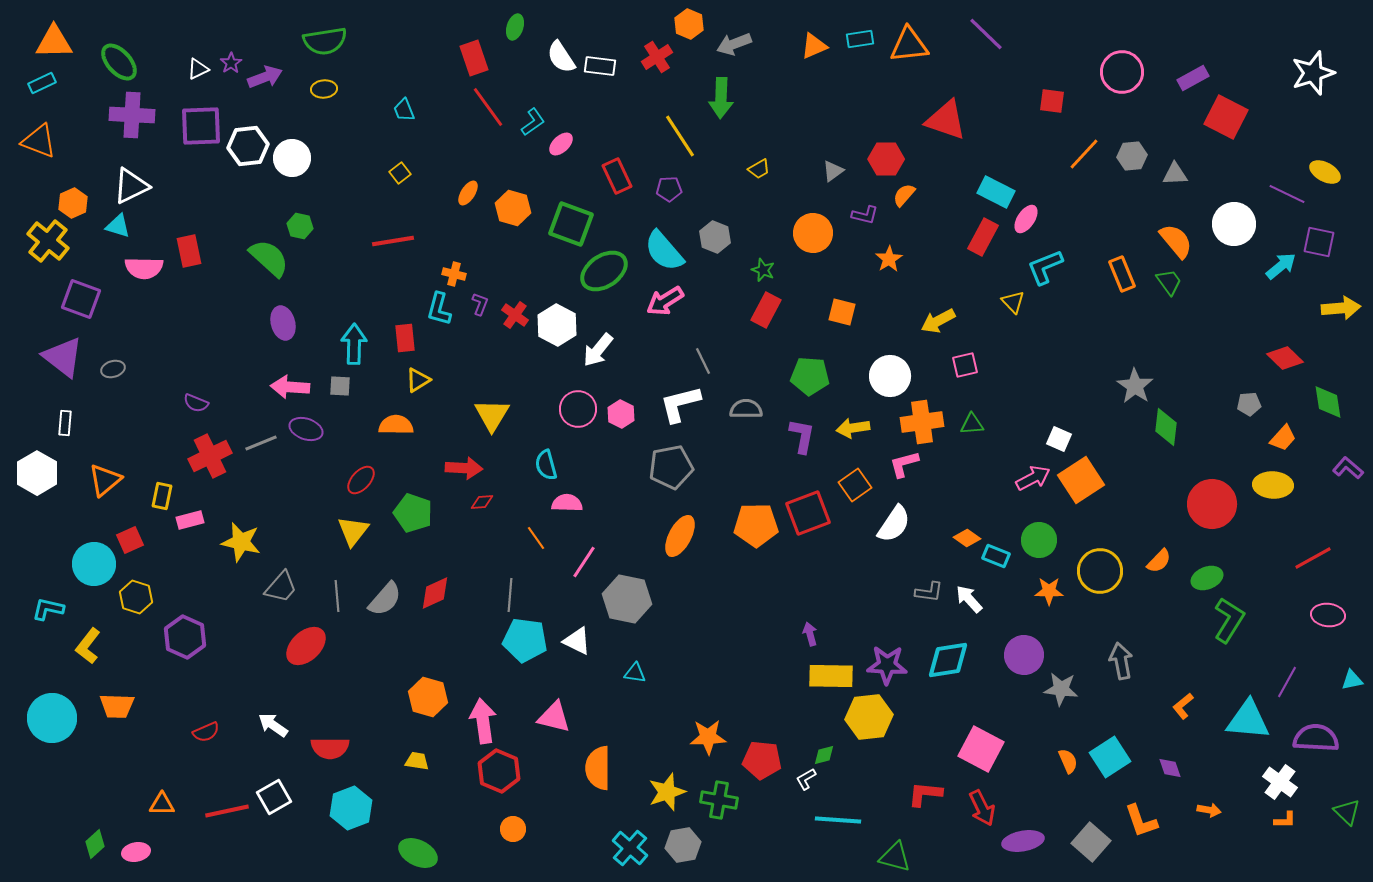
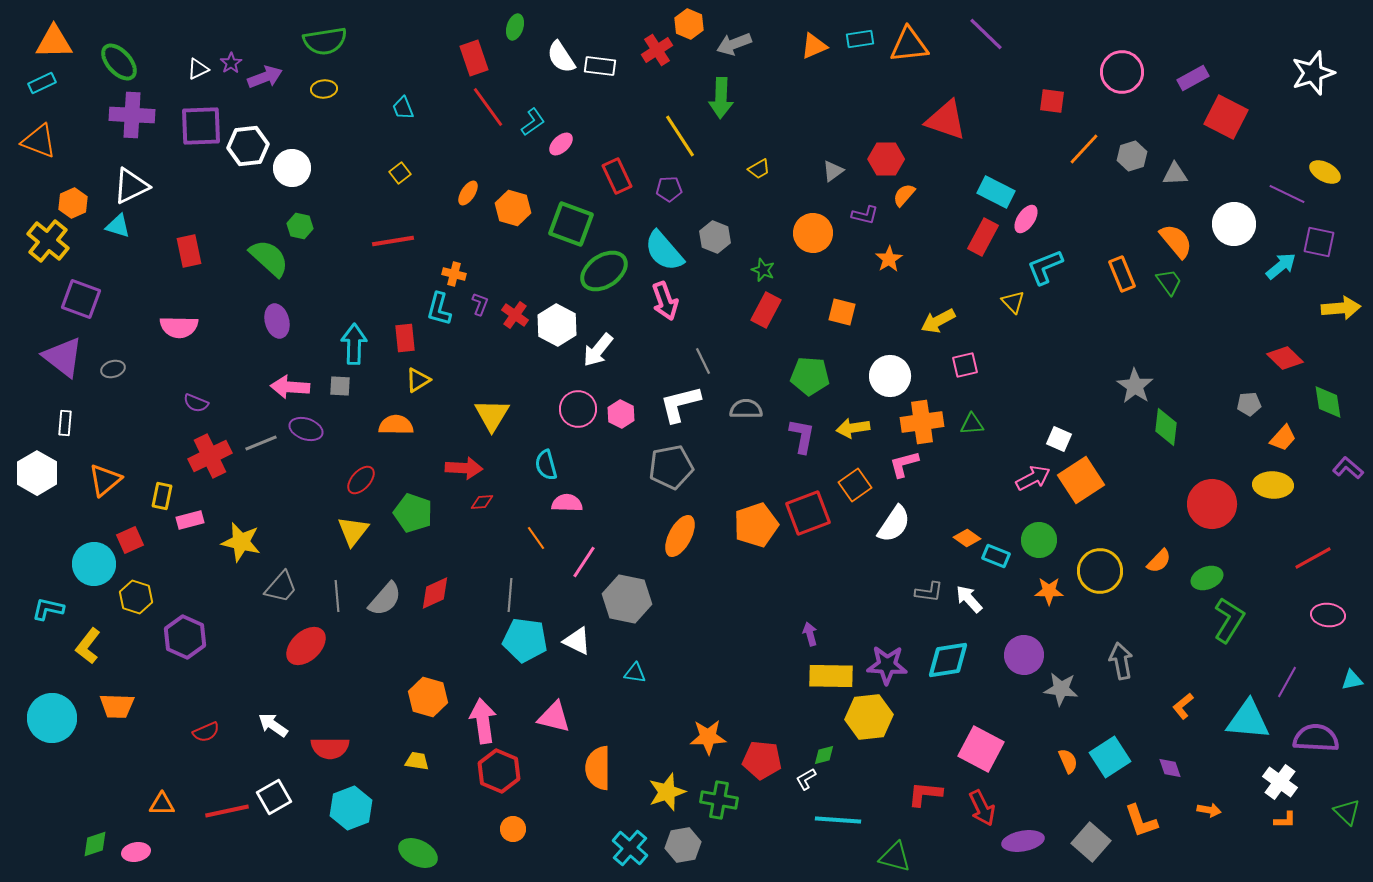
red cross at (657, 57): moved 7 px up
cyan trapezoid at (404, 110): moved 1 px left, 2 px up
orange line at (1084, 154): moved 5 px up
gray hexagon at (1132, 156): rotated 12 degrees counterclockwise
white circle at (292, 158): moved 10 px down
pink semicircle at (144, 268): moved 35 px right, 59 px down
pink arrow at (665, 301): rotated 78 degrees counterclockwise
purple ellipse at (283, 323): moved 6 px left, 2 px up
orange pentagon at (756, 525): rotated 18 degrees counterclockwise
green diamond at (95, 844): rotated 24 degrees clockwise
